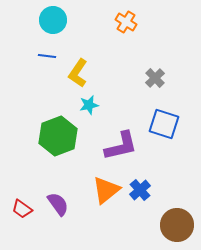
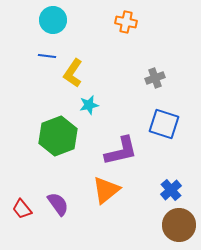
orange cross: rotated 20 degrees counterclockwise
yellow L-shape: moved 5 px left
gray cross: rotated 24 degrees clockwise
purple L-shape: moved 5 px down
blue cross: moved 31 px right
red trapezoid: rotated 15 degrees clockwise
brown circle: moved 2 px right
